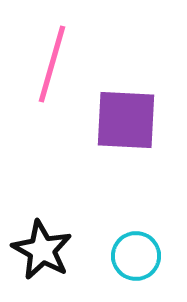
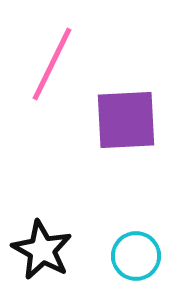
pink line: rotated 10 degrees clockwise
purple square: rotated 6 degrees counterclockwise
